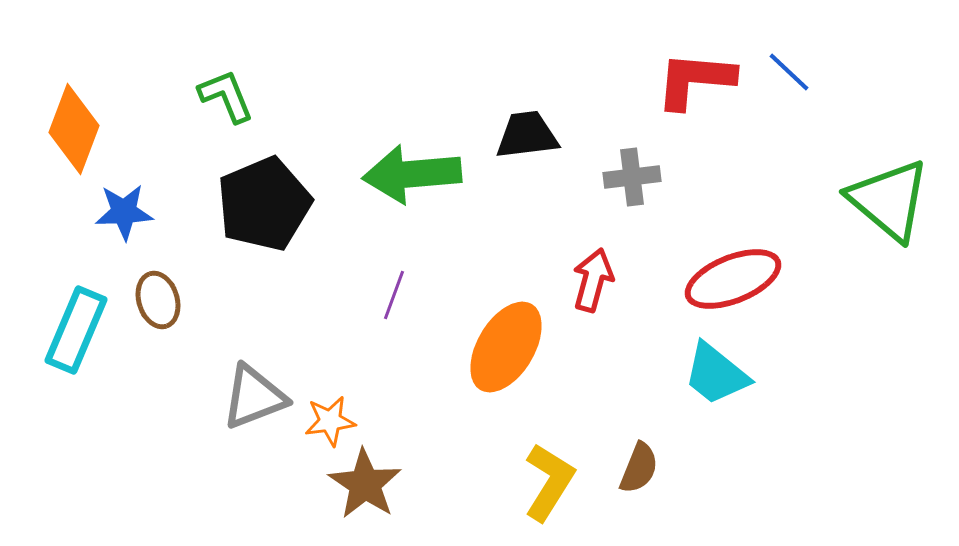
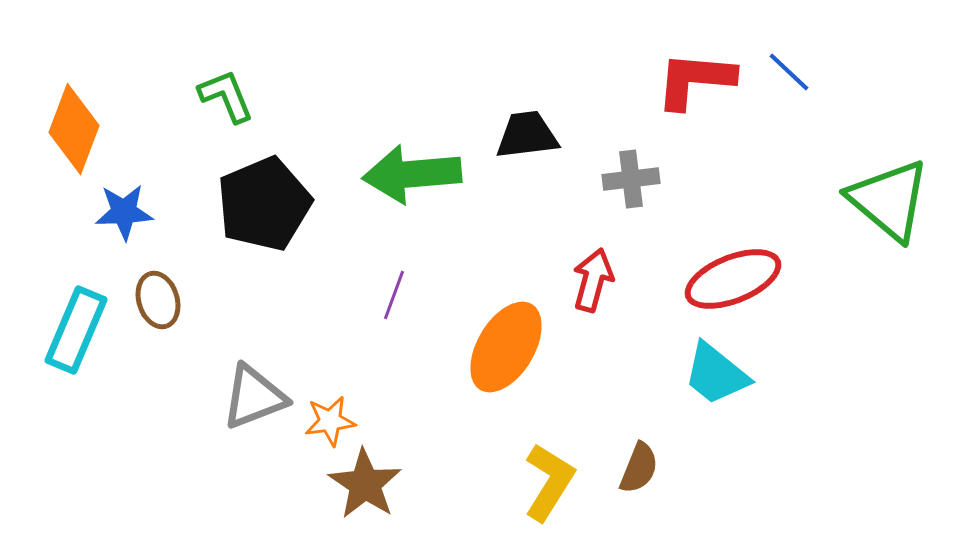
gray cross: moved 1 px left, 2 px down
